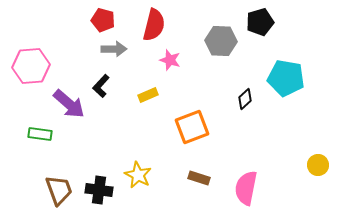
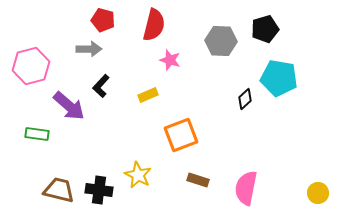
black pentagon: moved 5 px right, 7 px down
gray arrow: moved 25 px left
pink hexagon: rotated 9 degrees counterclockwise
cyan pentagon: moved 7 px left
purple arrow: moved 2 px down
orange square: moved 11 px left, 8 px down
green rectangle: moved 3 px left
yellow circle: moved 28 px down
brown rectangle: moved 1 px left, 2 px down
brown trapezoid: rotated 56 degrees counterclockwise
